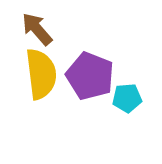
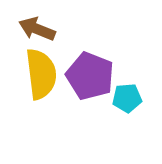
brown arrow: rotated 27 degrees counterclockwise
